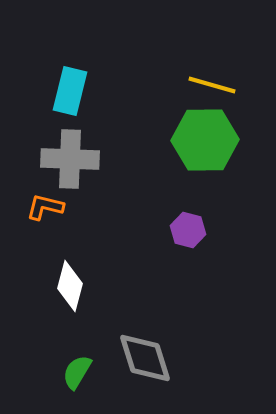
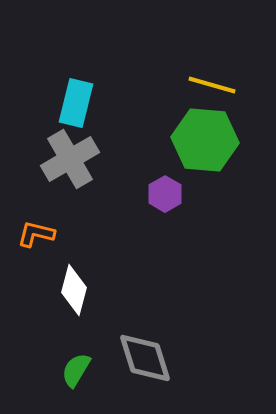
cyan rectangle: moved 6 px right, 12 px down
green hexagon: rotated 6 degrees clockwise
gray cross: rotated 32 degrees counterclockwise
orange L-shape: moved 9 px left, 27 px down
purple hexagon: moved 23 px left, 36 px up; rotated 16 degrees clockwise
white diamond: moved 4 px right, 4 px down
green semicircle: moved 1 px left, 2 px up
